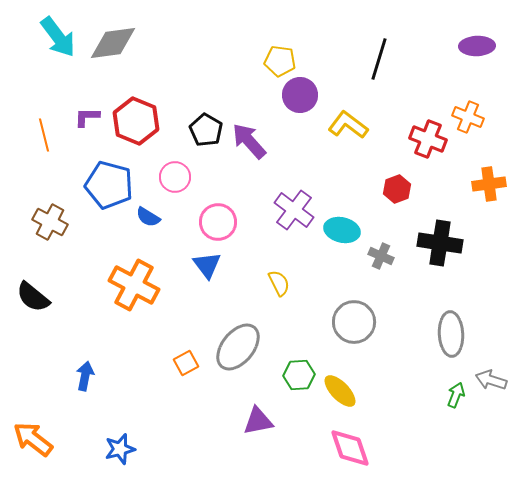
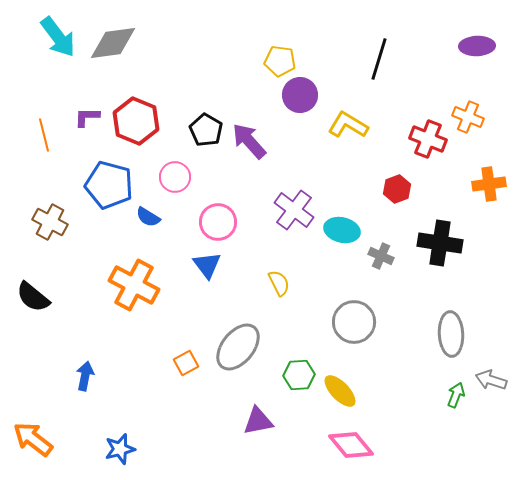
yellow L-shape at (348, 125): rotated 6 degrees counterclockwise
pink diamond at (350, 448): moved 1 px right, 3 px up; rotated 21 degrees counterclockwise
